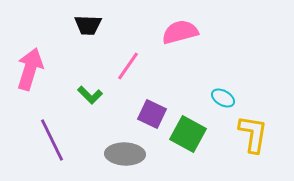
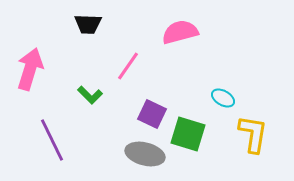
black trapezoid: moved 1 px up
green square: rotated 12 degrees counterclockwise
gray ellipse: moved 20 px right; rotated 12 degrees clockwise
